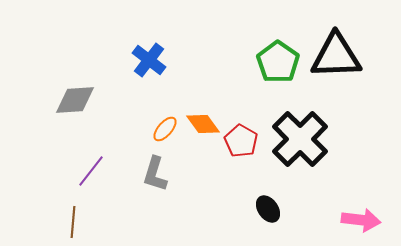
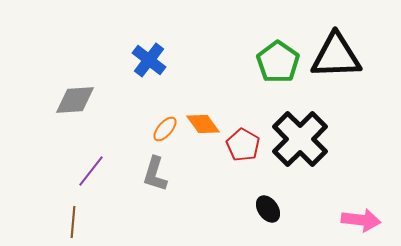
red pentagon: moved 2 px right, 4 px down
